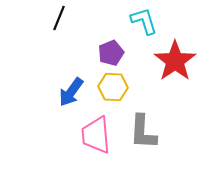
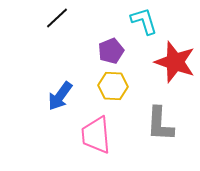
black line: moved 2 px left; rotated 25 degrees clockwise
purple pentagon: moved 2 px up
red star: moved 1 px down; rotated 18 degrees counterclockwise
yellow hexagon: moved 1 px up
blue arrow: moved 11 px left, 4 px down
gray L-shape: moved 17 px right, 8 px up
